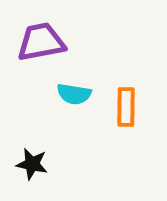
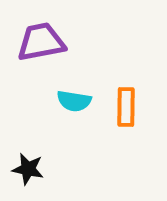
cyan semicircle: moved 7 px down
black star: moved 4 px left, 5 px down
